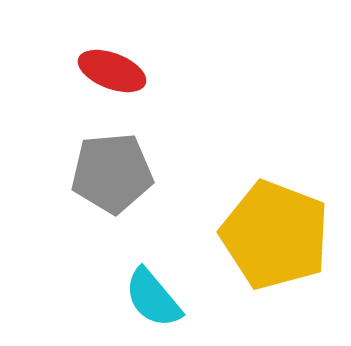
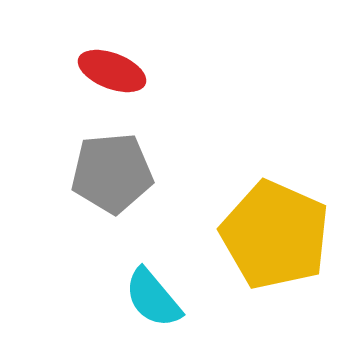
yellow pentagon: rotated 3 degrees clockwise
